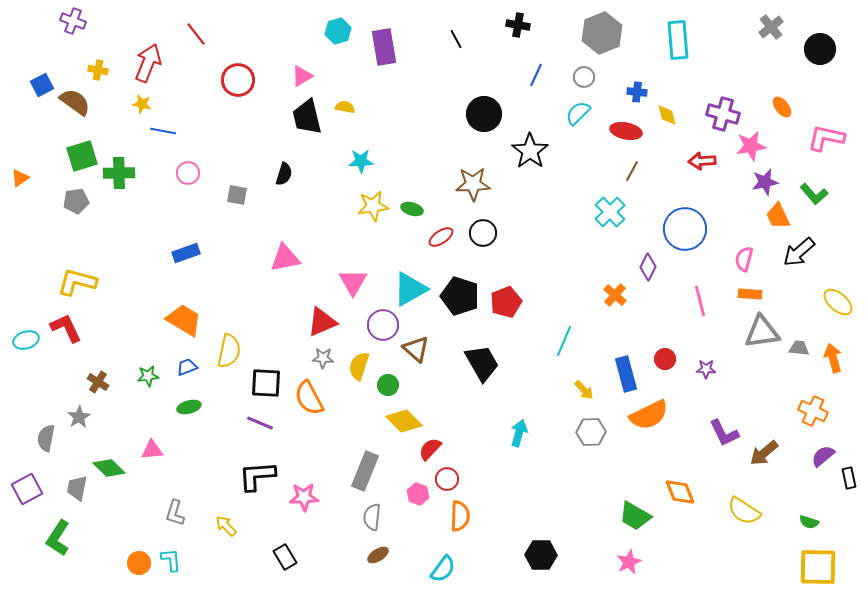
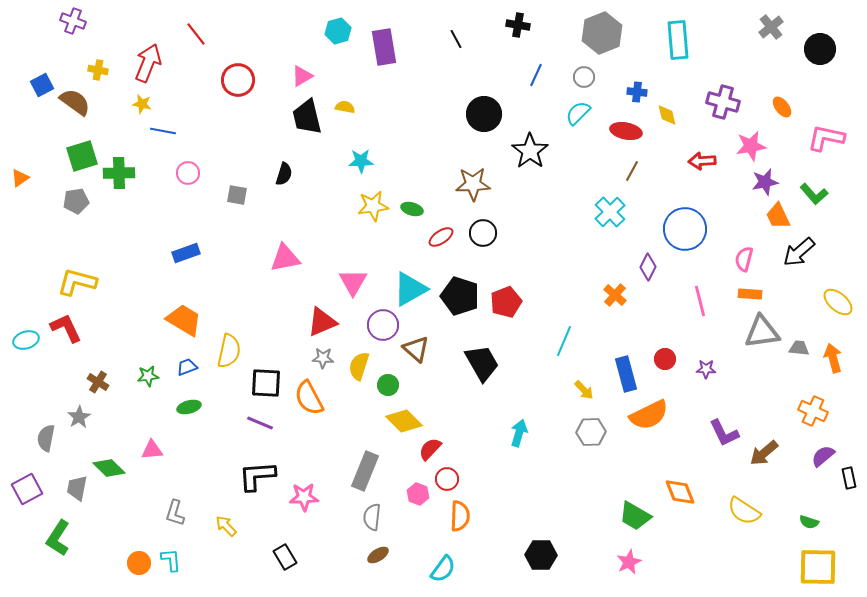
purple cross at (723, 114): moved 12 px up
